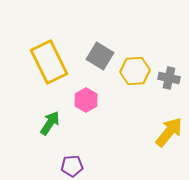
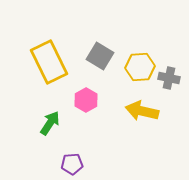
yellow hexagon: moved 5 px right, 4 px up
yellow arrow: moved 27 px left, 21 px up; rotated 116 degrees counterclockwise
purple pentagon: moved 2 px up
